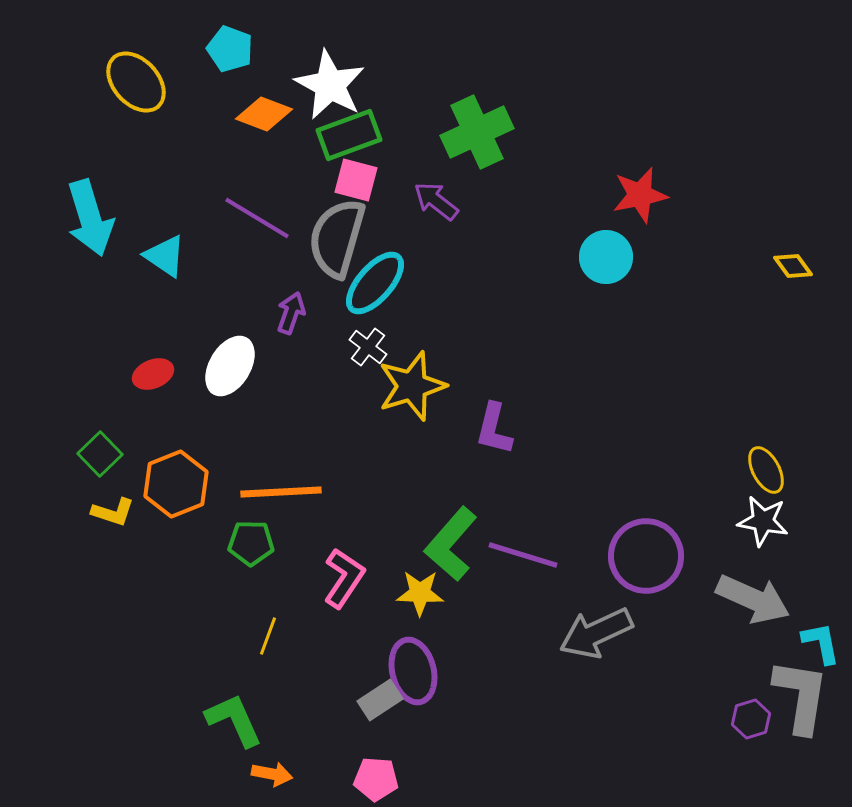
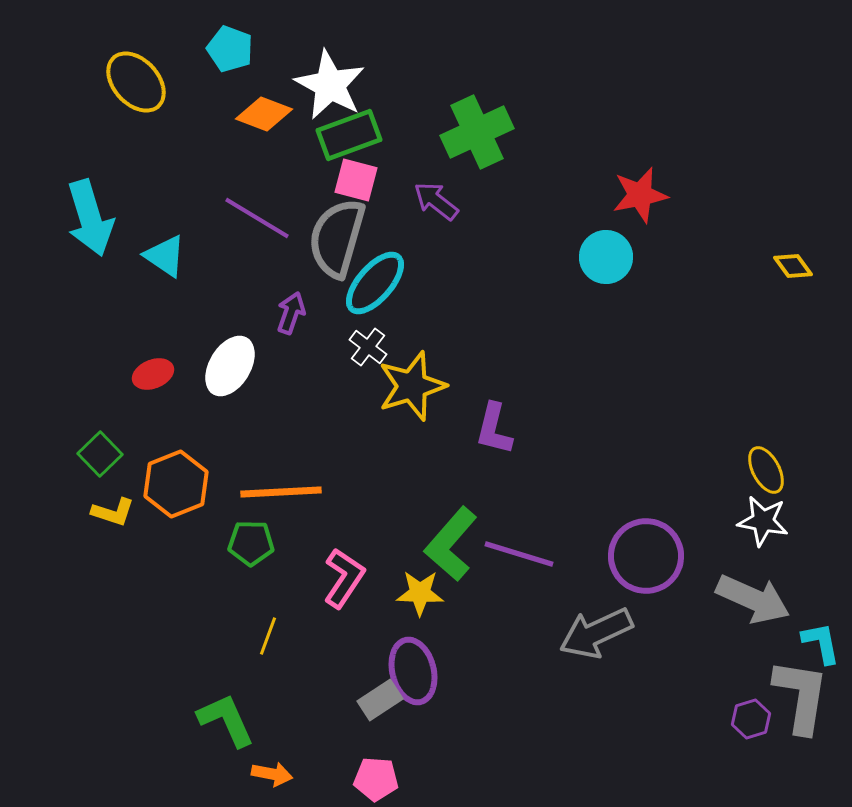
purple line at (523, 555): moved 4 px left, 1 px up
green L-shape at (234, 720): moved 8 px left
